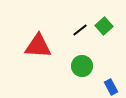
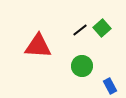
green square: moved 2 px left, 2 px down
blue rectangle: moved 1 px left, 1 px up
